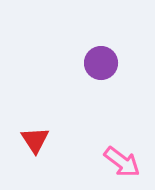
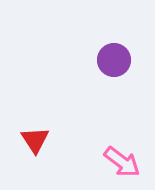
purple circle: moved 13 px right, 3 px up
